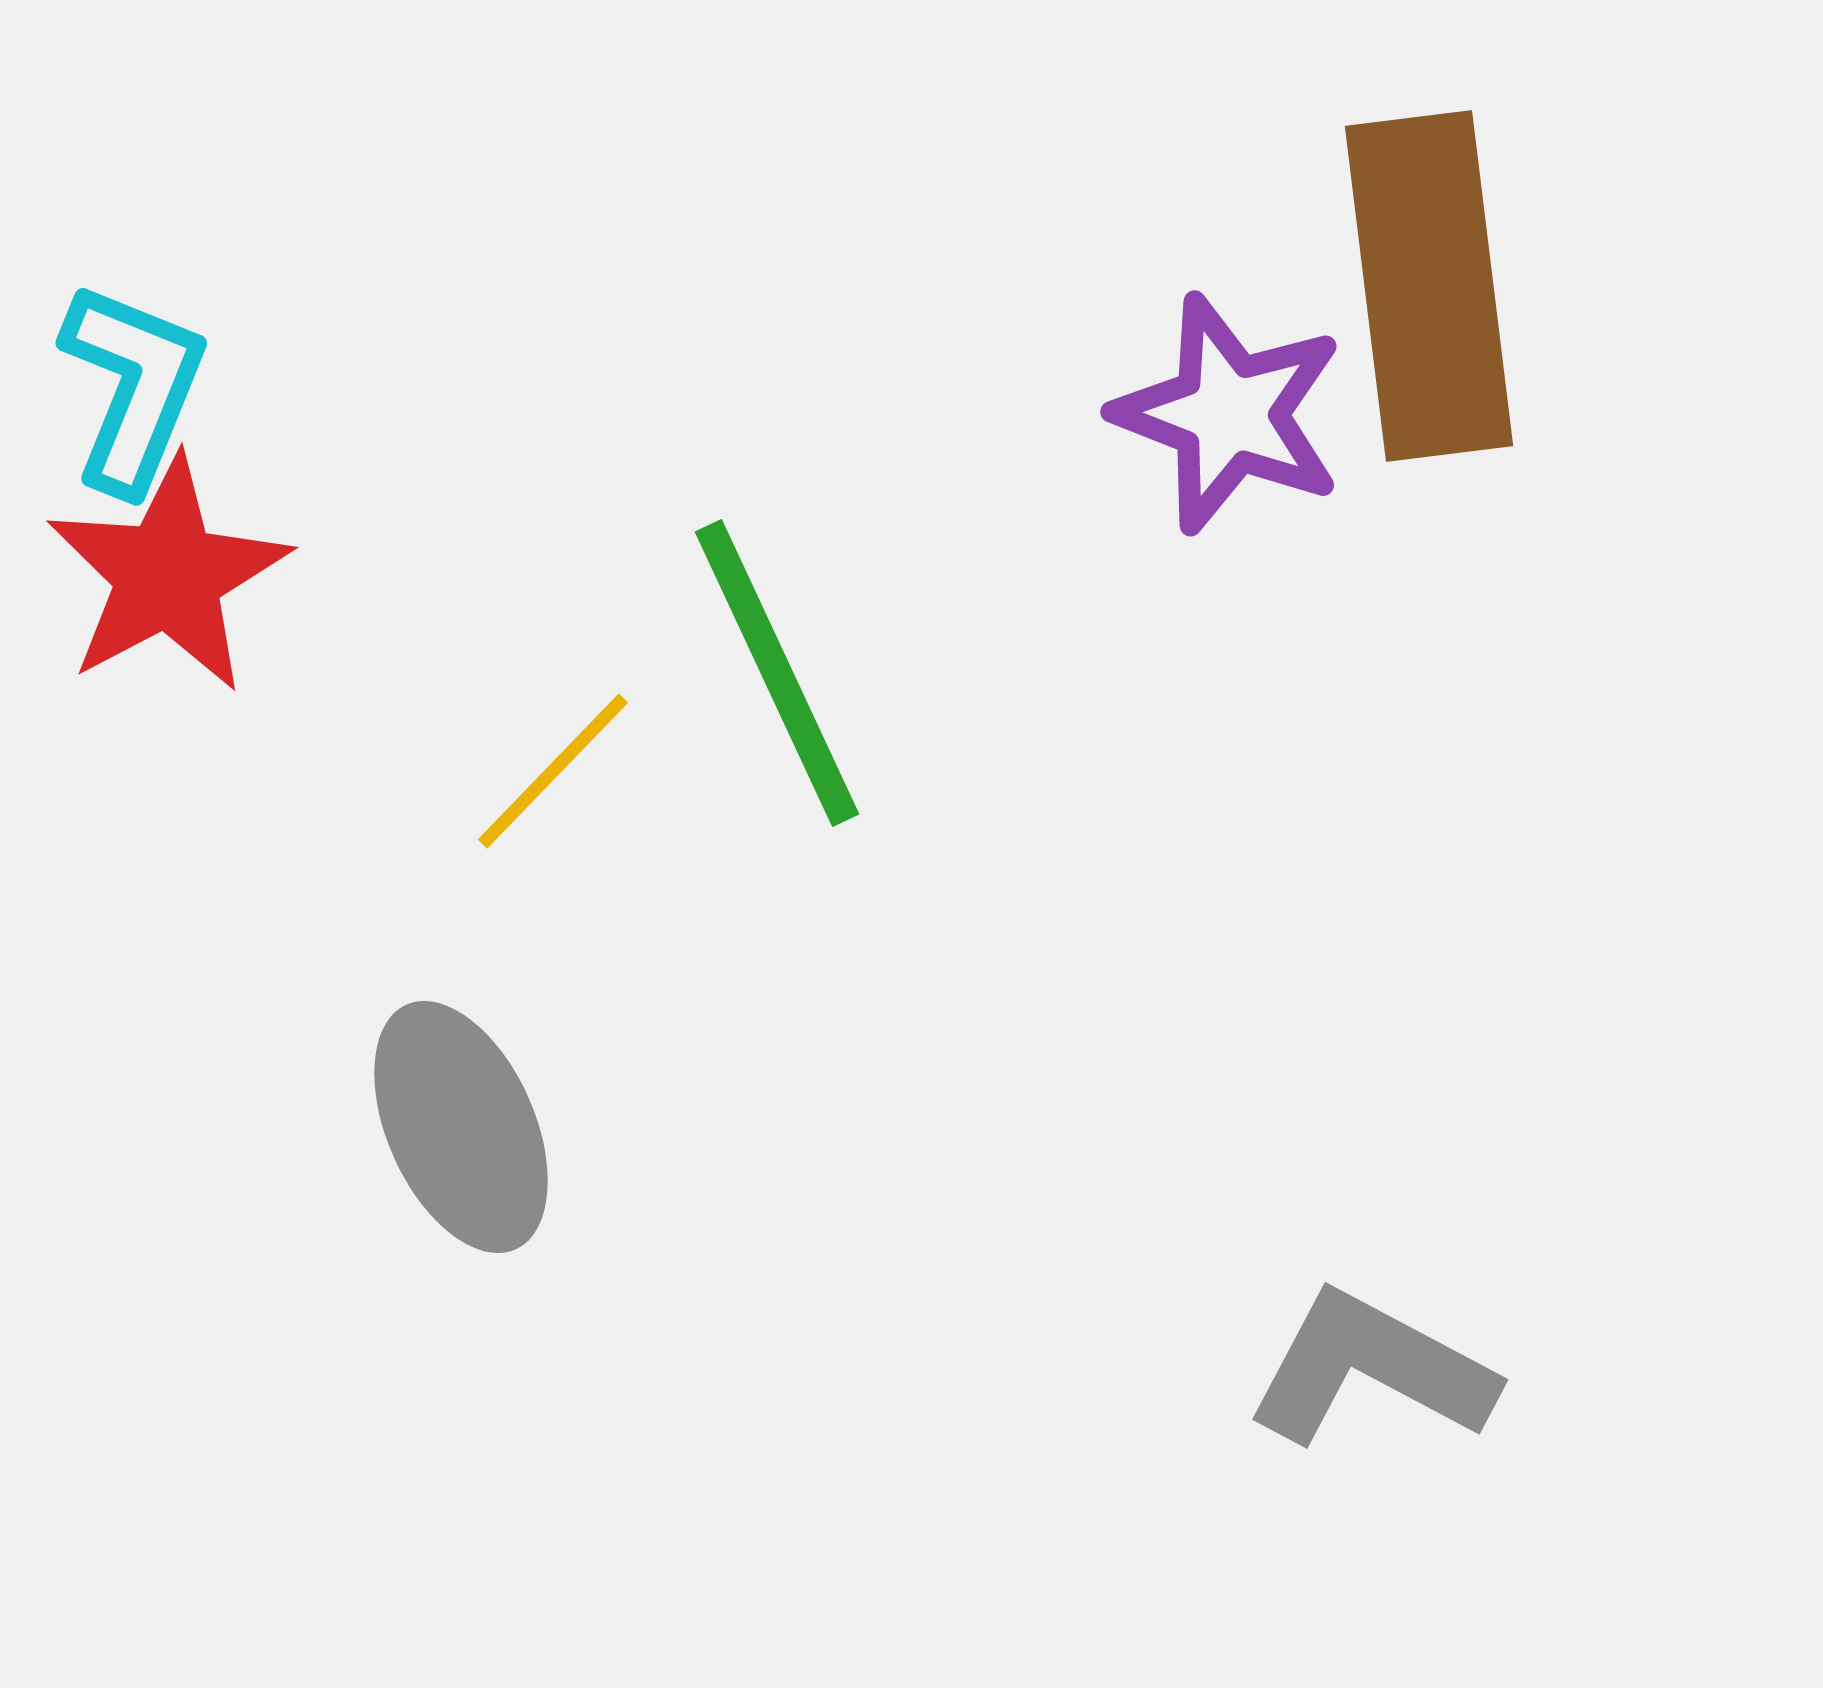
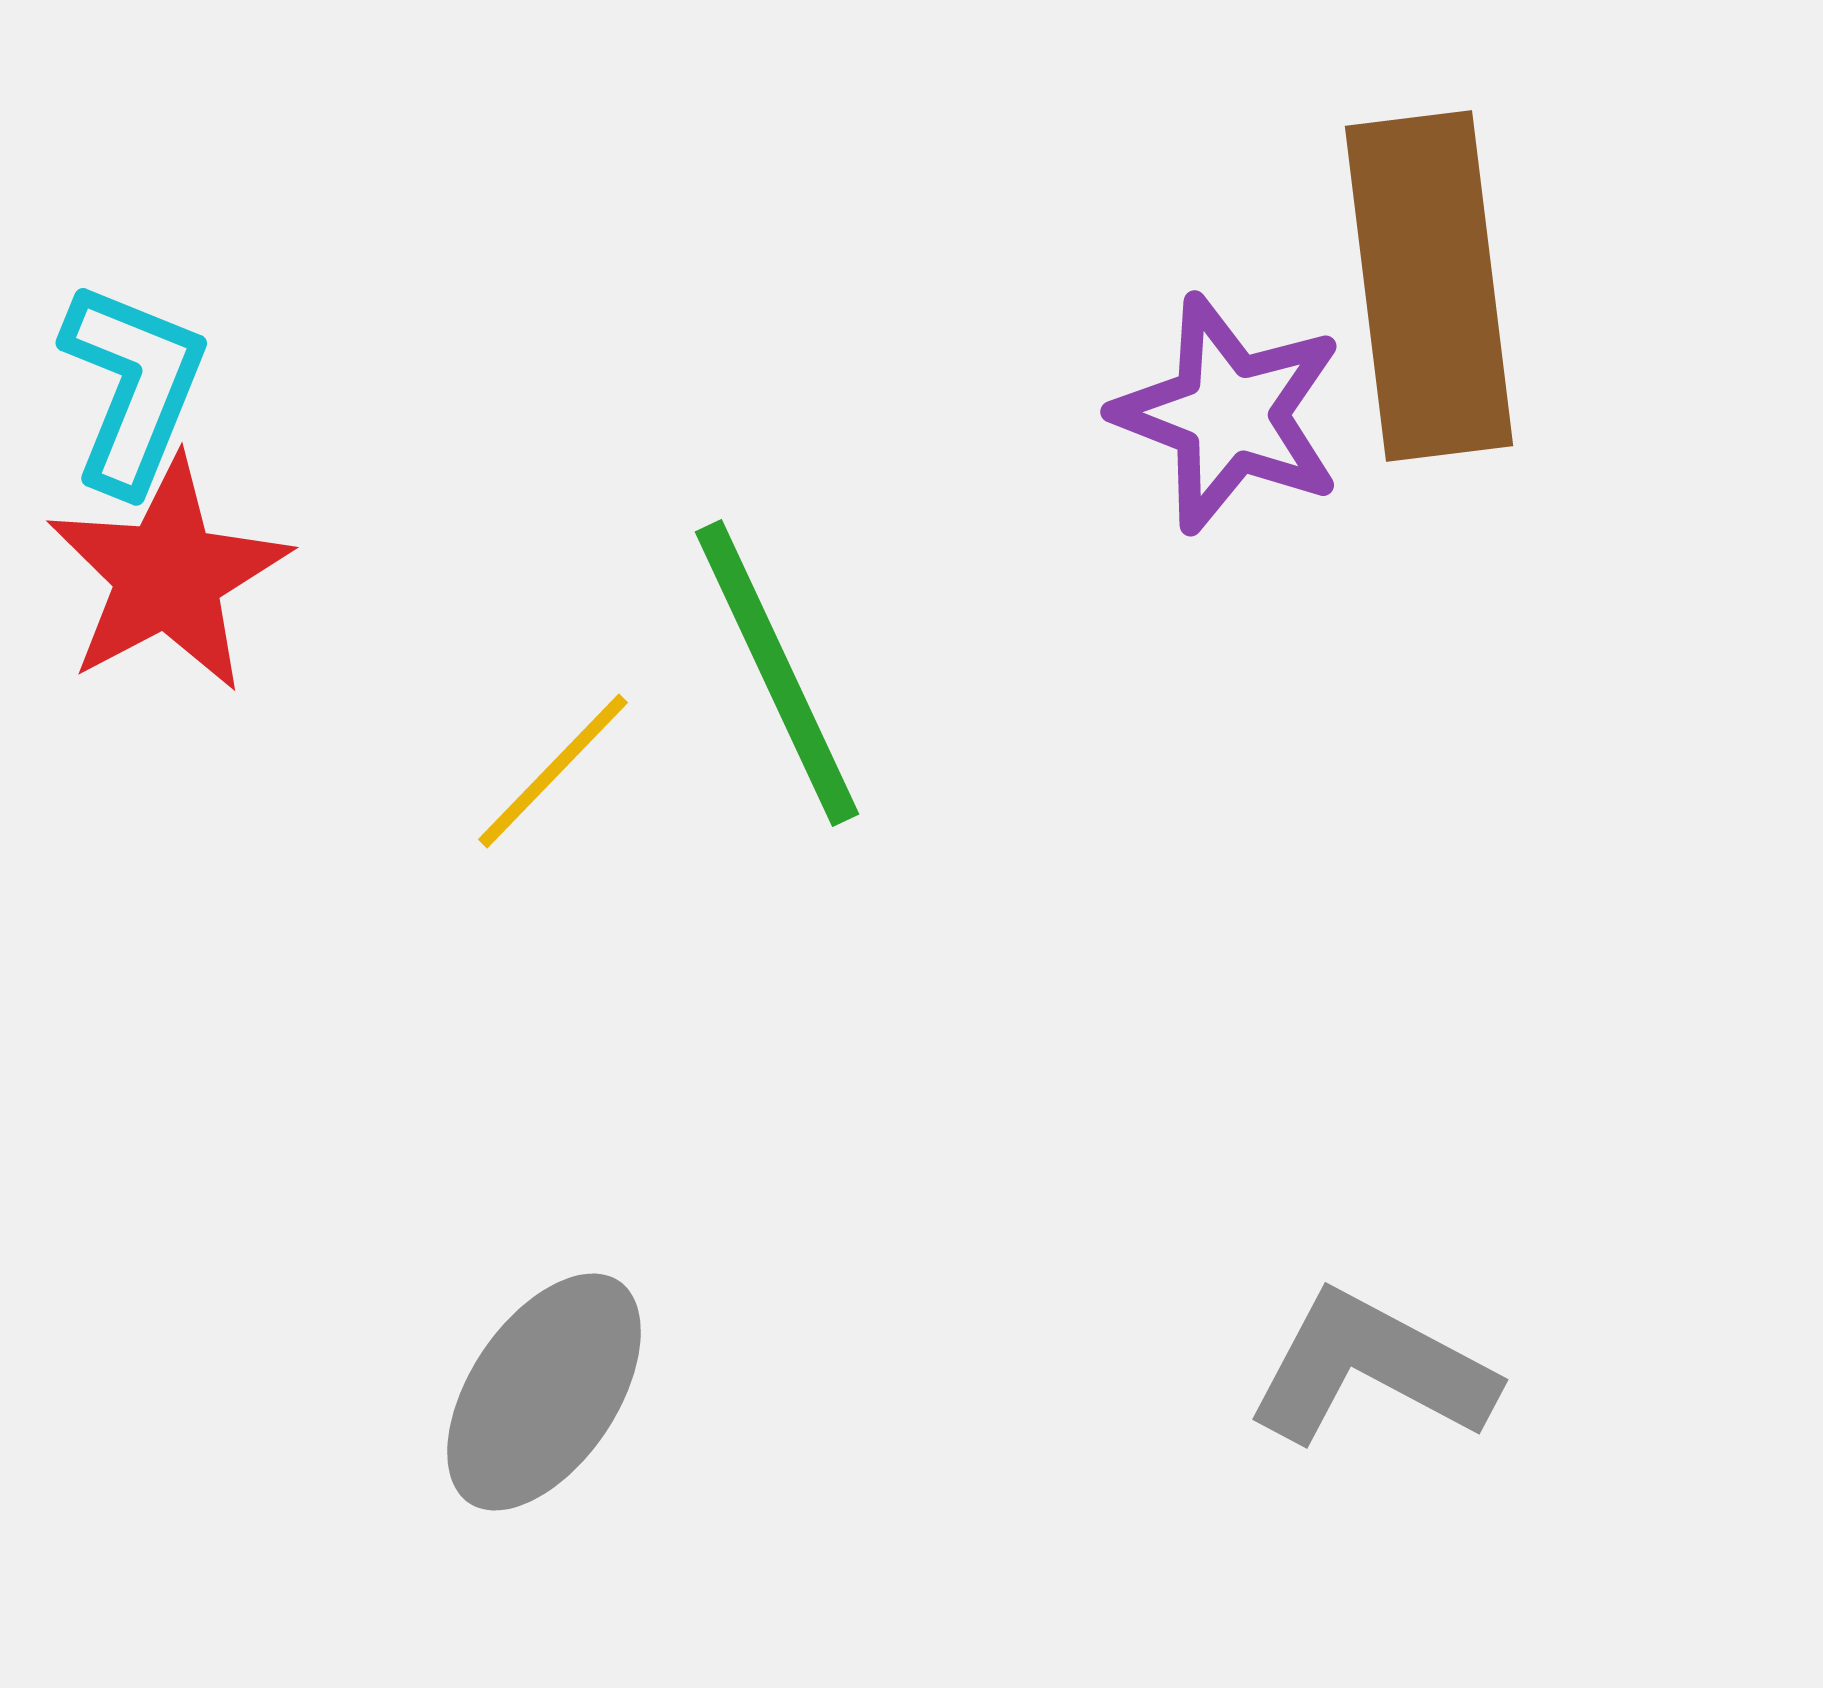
gray ellipse: moved 83 px right, 265 px down; rotated 58 degrees clockwise
